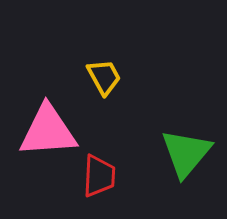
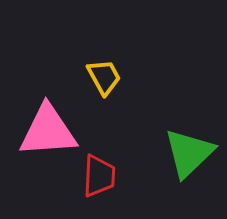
green triangle: moved 3 px right; rotated 6 degrees clockwise
